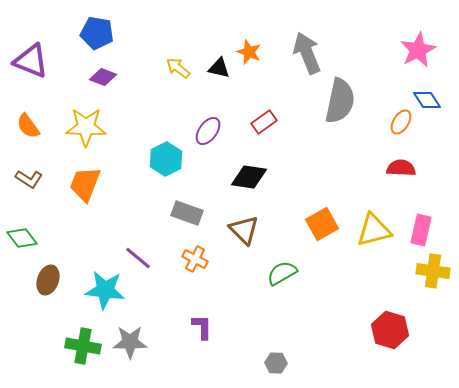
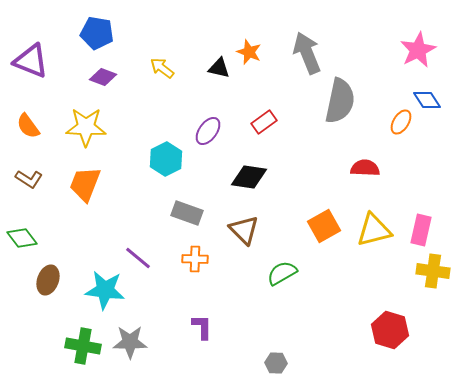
yellow arrow: moved 16 px left
red semicircle: moved 36 px left
orange square: moved 2 px right, 2 px down
orange cross: rotated 25 degrees counterclockwise
